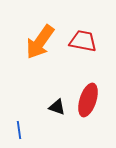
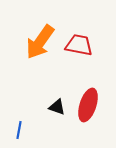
red trapezoid: moved 4 px left, 4 px down
red ellipse: moved 5 px down
blue line: rotated 18 degrees clockwise
